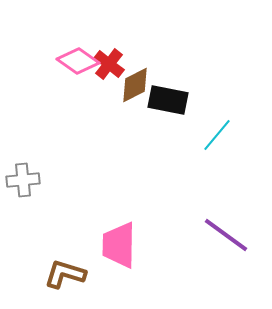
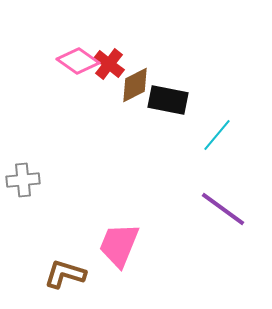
purple line: moved 3 px left, 26 px up
pink trapezoid: rotated 21 degrees clockwise
